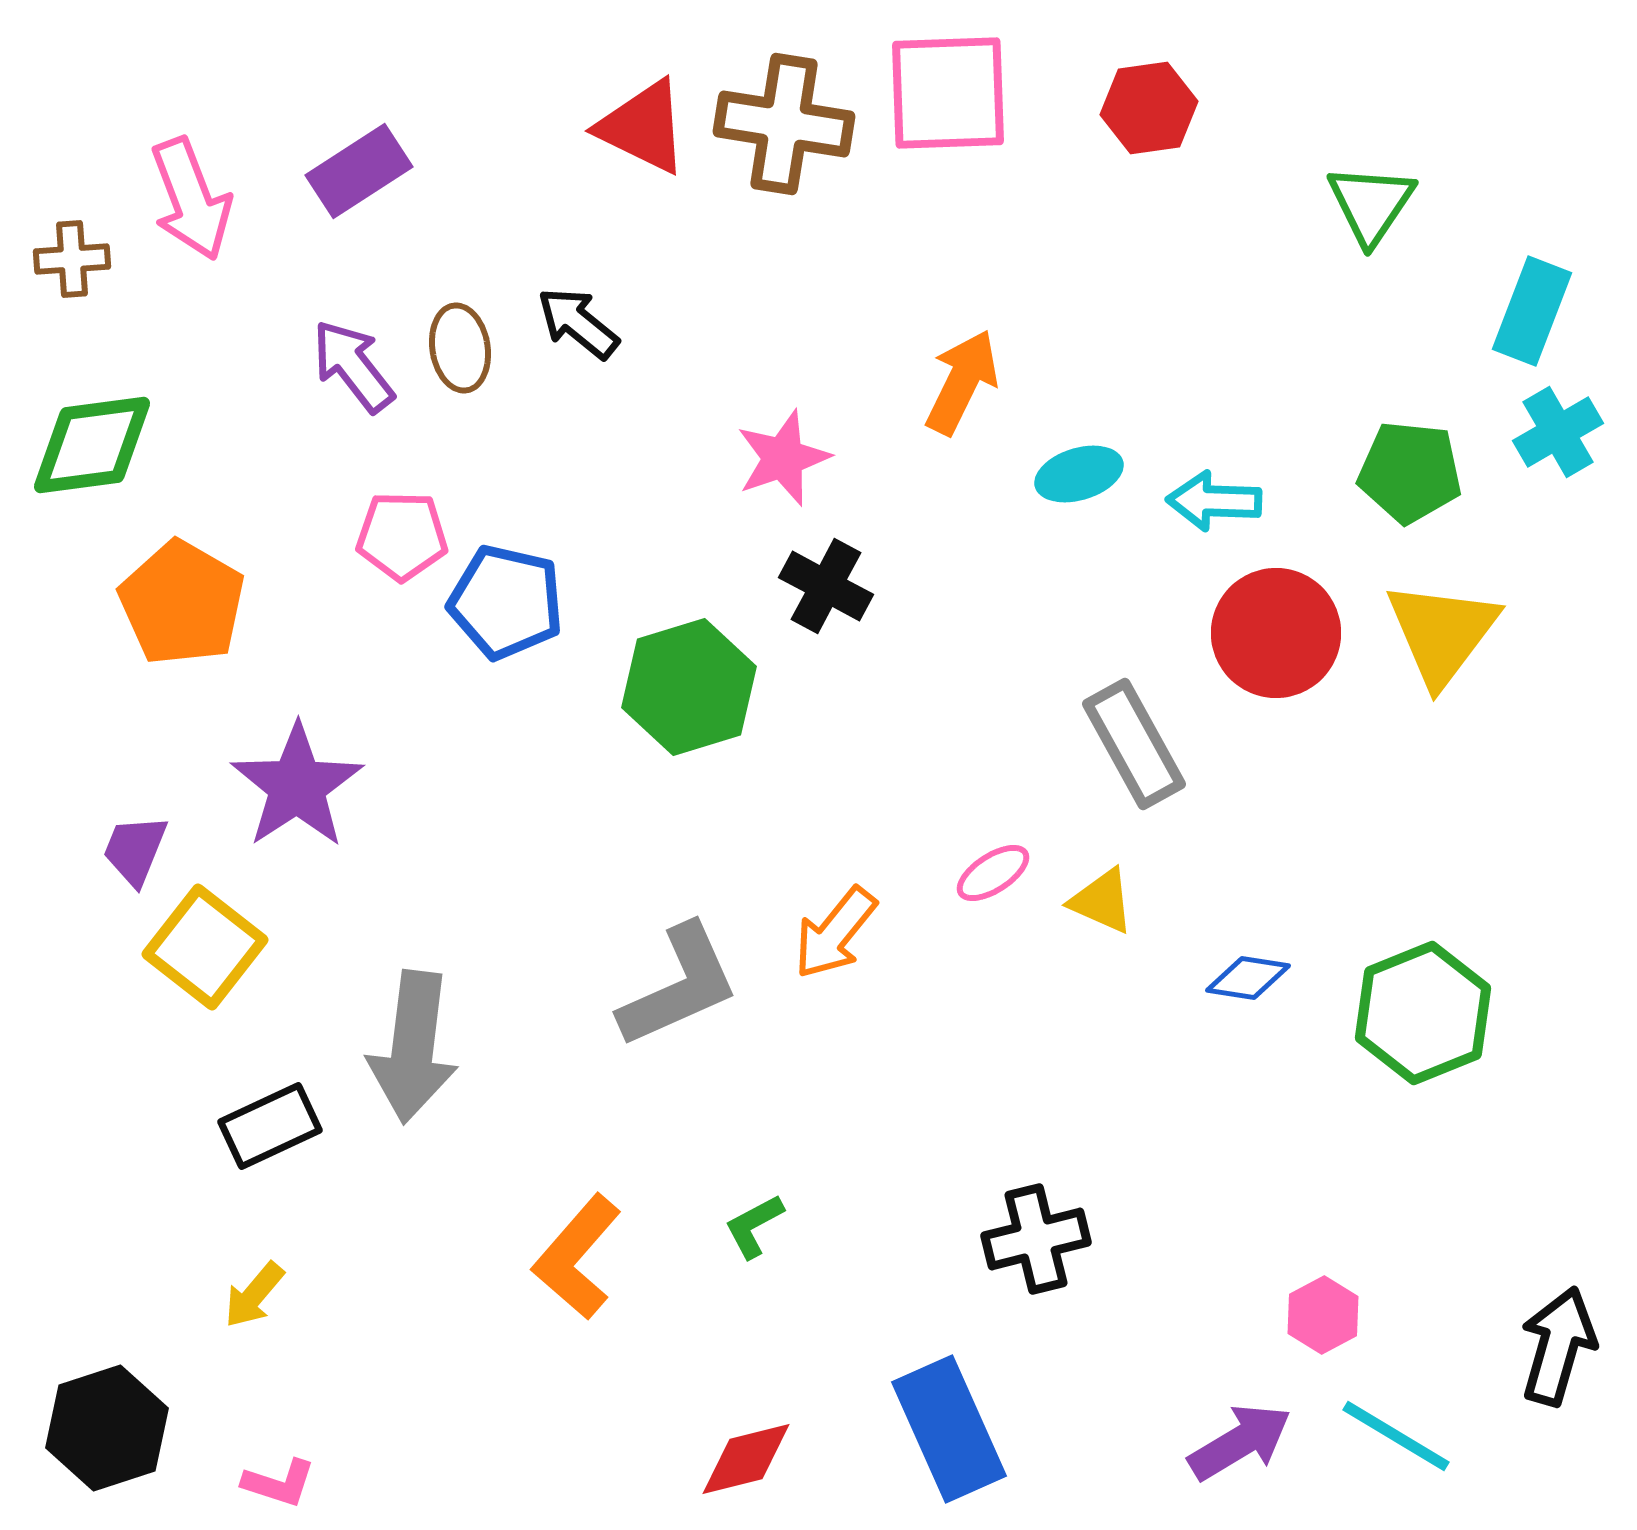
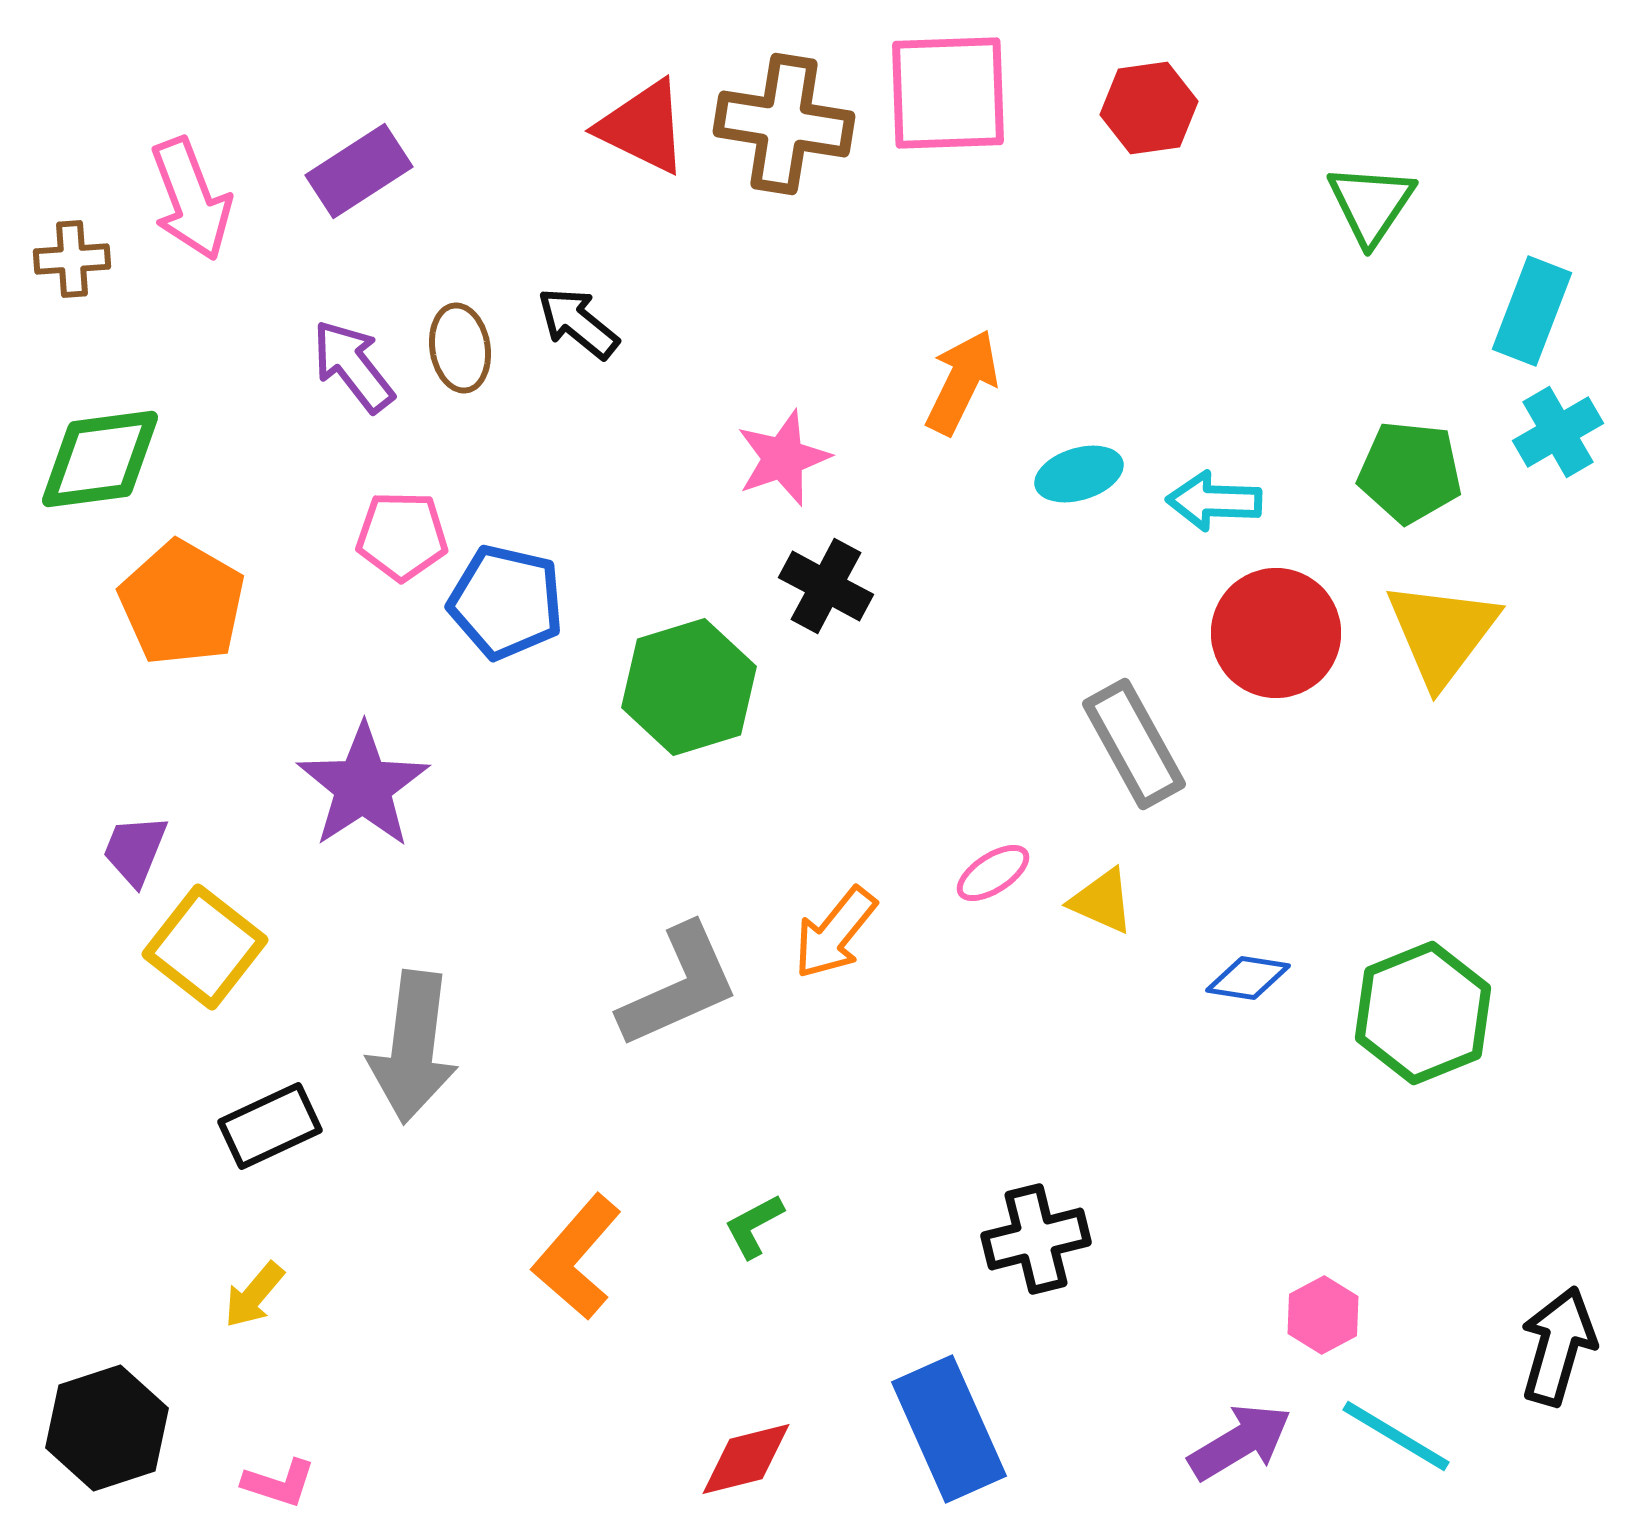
green diamond at (92, 445): moved 8 px right, 14 px down
purple star at (297, 786): moved 66 px right
